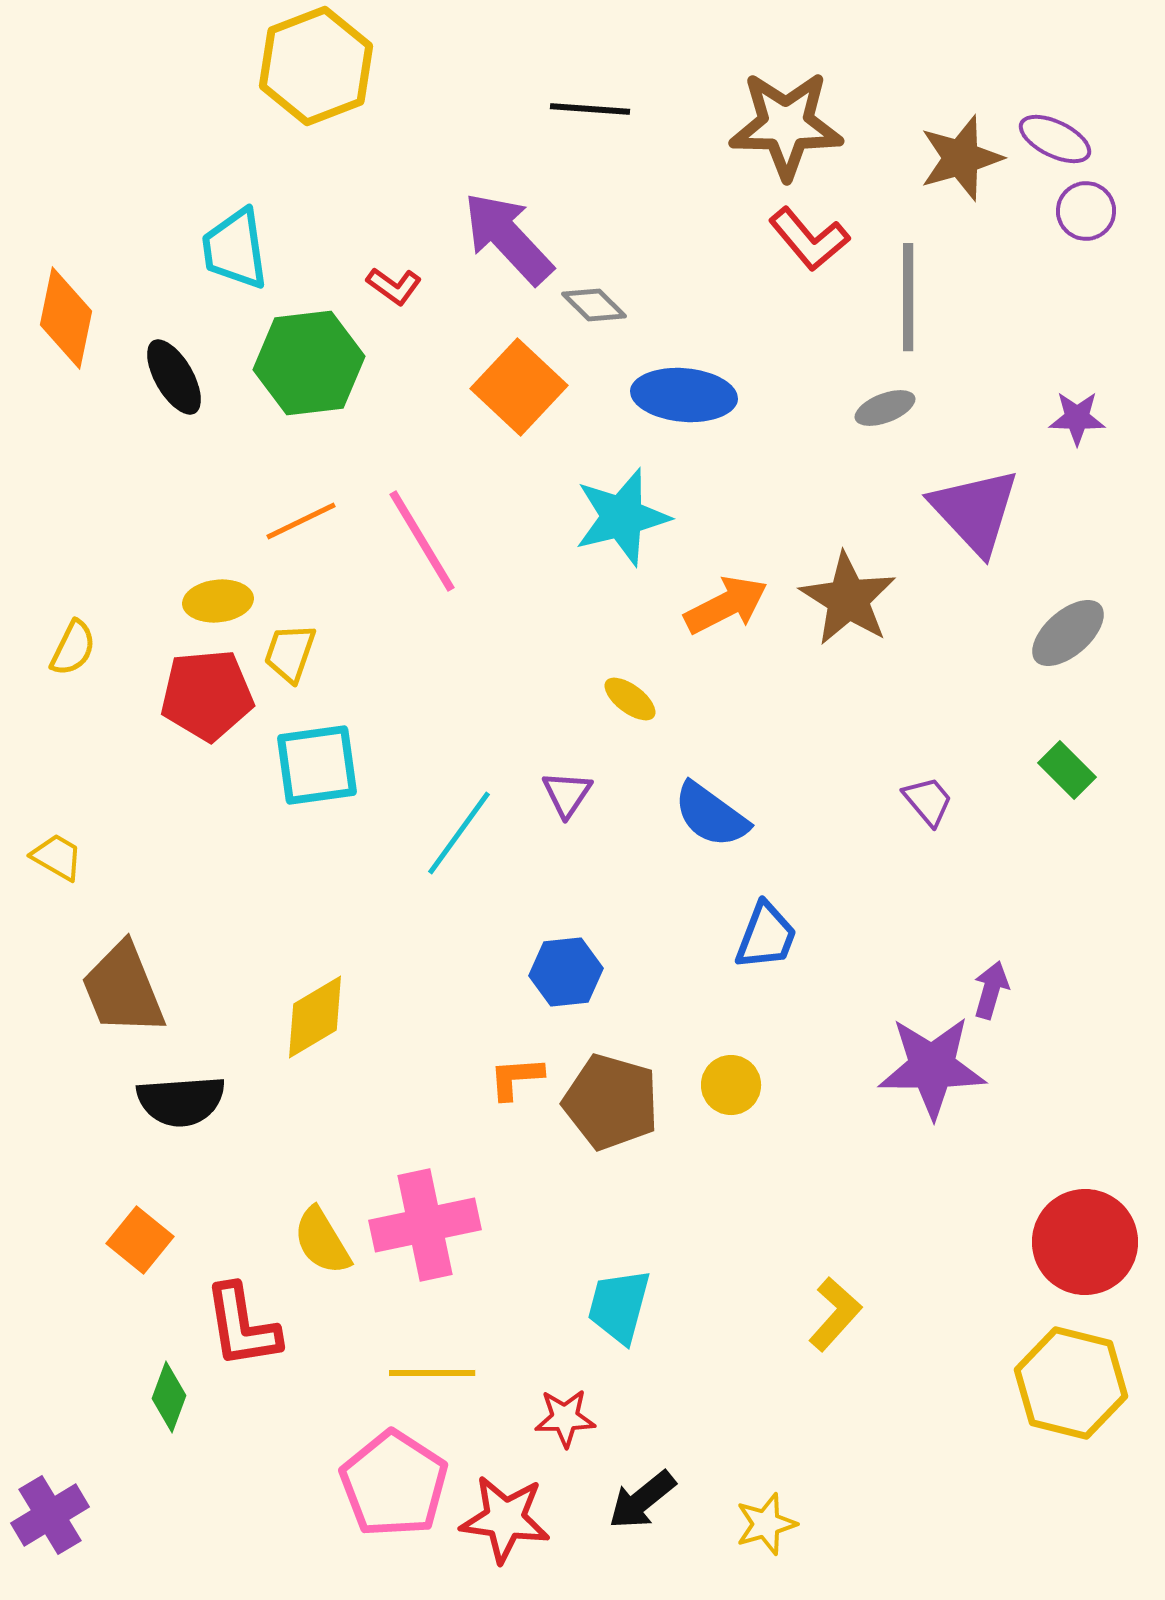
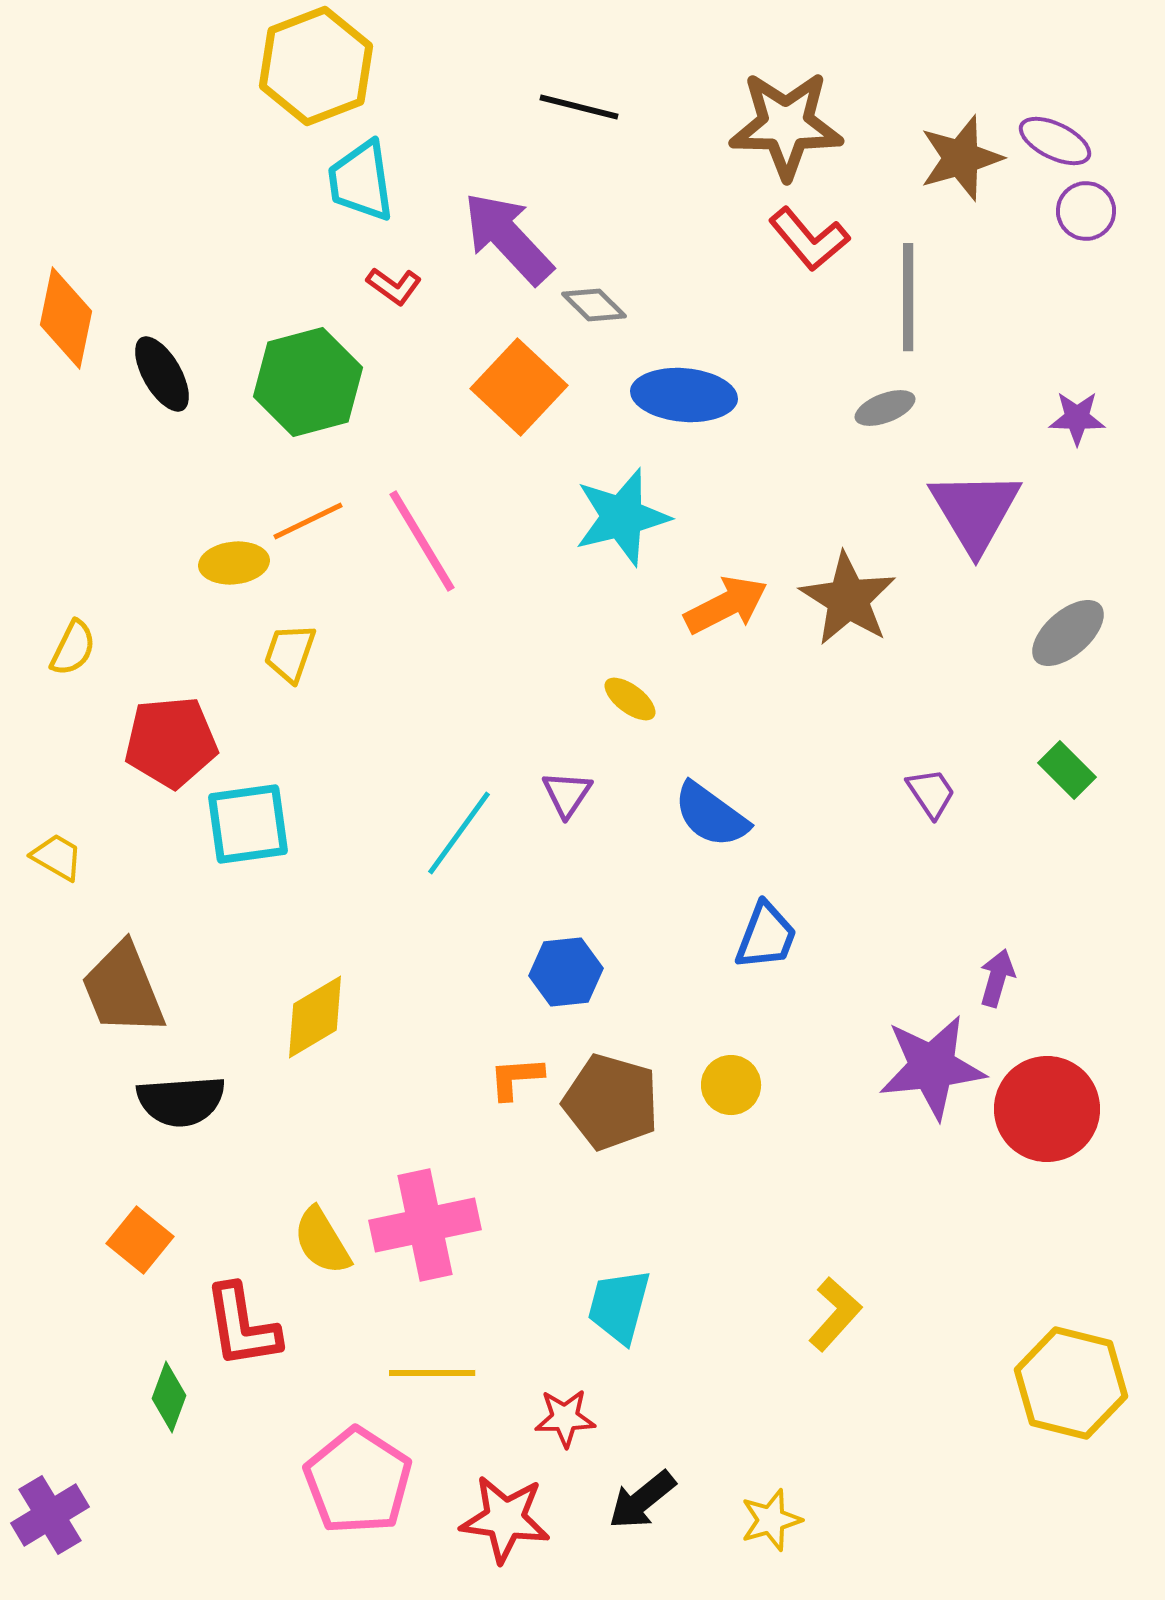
black line at (590, 109): moved 11 px left, 2 px up; rotated 10 degrees clockwise
purple ellipse at (1055, 139): moved 2 px down
cyan trapezoid at (235, 249): moved 126 px right, 68 px up
green hexagon at (309, 363): moved 1 px left, 19 px down; rotated 8 degrees counterclockwise
black ellipse at (174, 377): moved 12 px left, 3 px up
purple triangle at (975, 511): rotated 12 degrees clockwise
orange line at (301, 521): moved 7 px right
yellow ellipse at (218, 601): moved 16 px right, 38 px up
red pentagon at (207, 695): moved 36 px left, 47 px down
cyan square at (317, 765): moved 69 px left, 59 px down
purple trapezoid at (928, 801): moved 3 px right, 8 px up; rotated 6 degrees clockwise
purple arrow at (991, 990): moved 6 px right, 12 px up
purple star at (932, 1067): rotated 6 degrees counterclockwise
red circle at (1085, 1242): moved 38 px left, 133 px up
pink pentagon at (394, 1484): moved 36 px left, 3 px up
yellow star at (766, 1524): moved 5 px right, 4 px up
